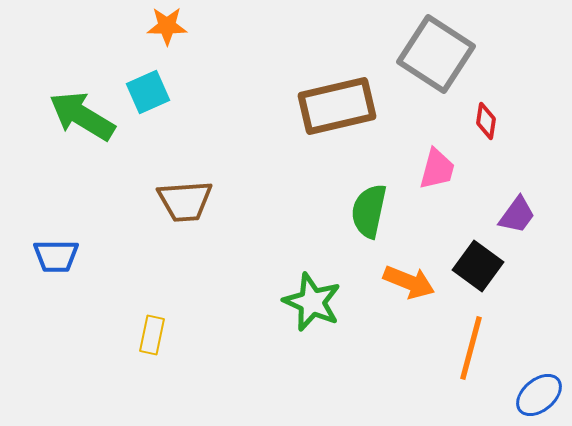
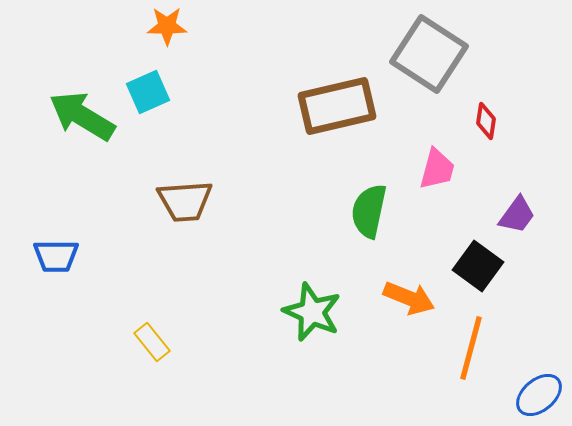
gray square: moved 7 px left
orange arrow: moved 16 px down
green star: moved 10 px down
yellow rectangle: moved 7 px down; rotated 51 degrees counterclockwise
